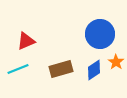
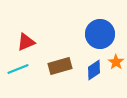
red triangle: moved 1 px down
brown rectangle: moved 1 px left, 3 px up
